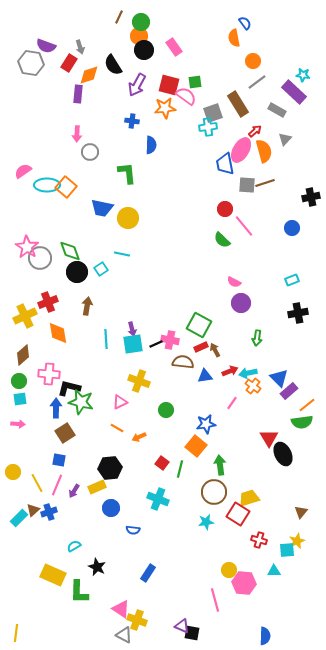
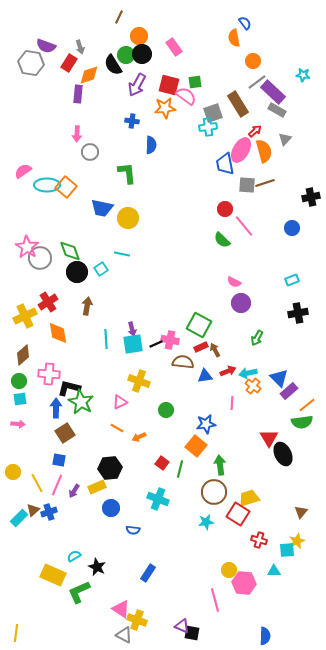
green circle at (141, 22): moved 15 px left, 33 px down
black circle at (144, 50): moved 2 px left, 4 px down
purple rectangle at (294, 92): moved 21 px left
red cross at (48, 302): rotated 12 degrees counterclockwise
green arrow at (257, 338): rotated 21 degrees clockwise
red arrow at (230, 371): moved 2 px left
green star at (81, 402): rotated 15 degrees clockwise
pink line at (232, 403): rotated 32 degrees counterclockwise
cyan semicircle at (74, 546): moved 10 px down
green L-shape at (79, 592): rotated 65 degrees clockwise
